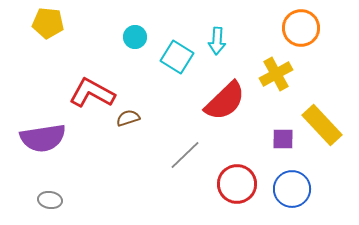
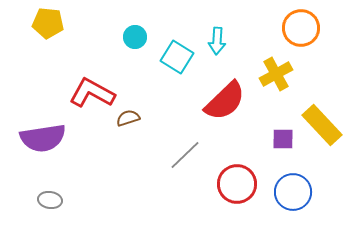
blue circle: moved 1 px right, 3 px down
